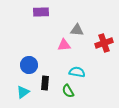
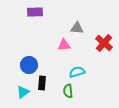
purple rectangle: moved 6 px left
gray triangle: moved 2 px up
red cross: rotated 30 degrees counterclockwise
cyan semicircle: rotated 28 degrees counterclockwise
black rectangle: moved 3 px left
green semicircle: rotated 24 degrees clockwise
